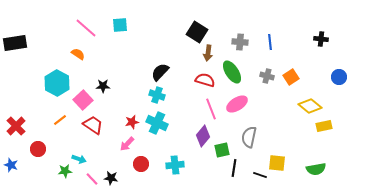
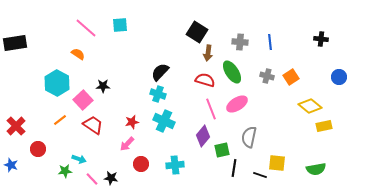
cyan cross at (157, 95): moved 1 px right, 1 px up
cyan cross at (157, 123): moved 7 px right, 2 px up
